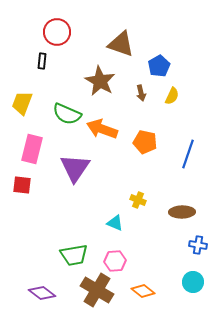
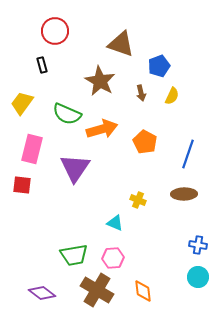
red circle: moved 2 px left, 1 px up
black rectangle: moved 4 px down; rotated 21 degrees counterclockwise
blue pentagon: rotated 10 degrees clockwise
yellow trapezoid: rotated 15 degrees clockwise
orange arrow: rotated 144 degrees clockwise
orange pentagon: rotated 15 degrees clockwise
brown ellipse: moved 2 px right, 18 px up
pink hexagon: moved 2 px left, 3 px up
cyan circle: moved 5 px right, 5 px up
orange diamond: rotated 45 degrees clockwise
